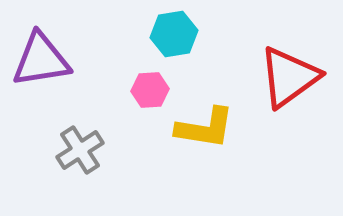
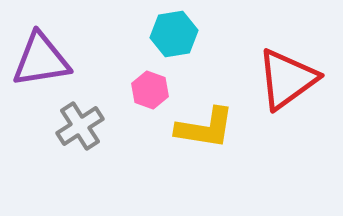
red triangle: moved 2 px left, 2 px down
pink hexagon: rotated 24 degrees clockwise
gray cross: moved 24 px up
